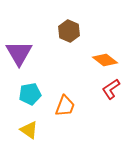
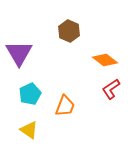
cyan pentagon: rotated 15 degrees counterclockwise
